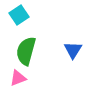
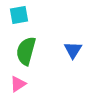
cyan square: rotated 24 degrees clockwise
pink triangle: moved 6 px down; rotated 12 degrees counterclockwise
